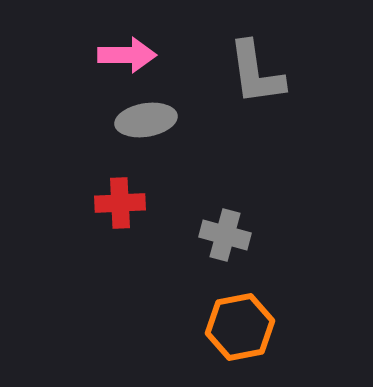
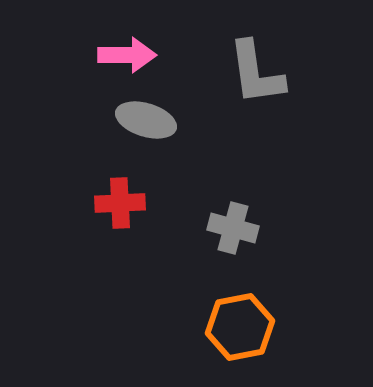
gray ellipse: rotated 26 degrees clockwise
gray cross: moved 8 px right, 7 px up
